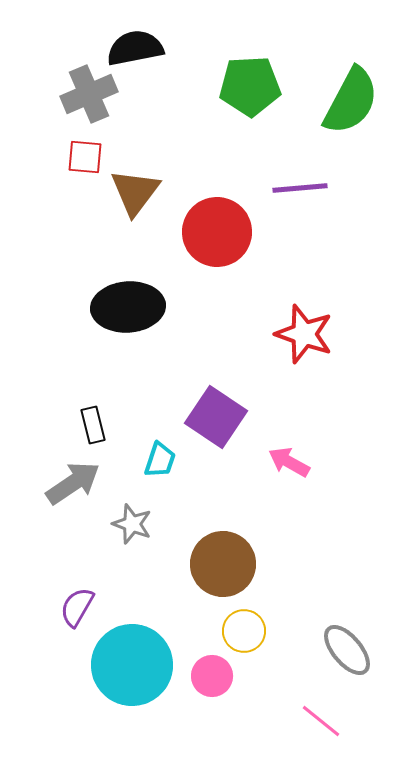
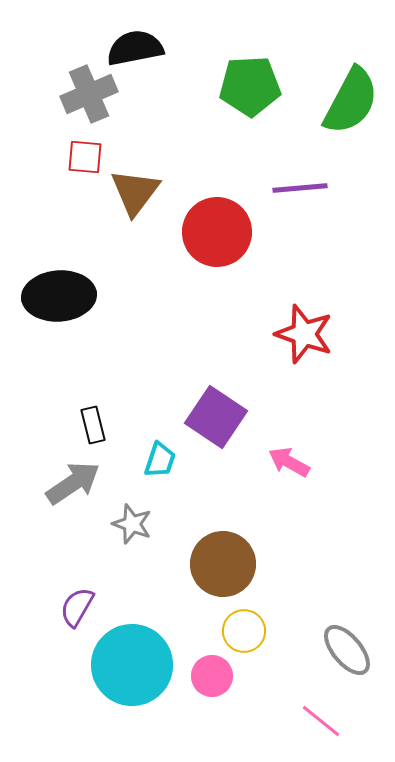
black ellipse: moved 69 px left, 11 px up
